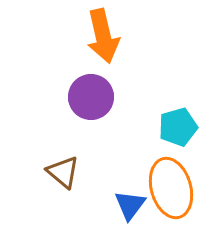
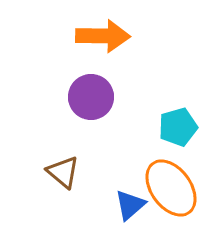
orange arrow: rotated 76 degrees counterclockwise
orange ellipse: rotated 20 degrees counterclockwise
blue triangle: rotated 12 degrees clockwise
